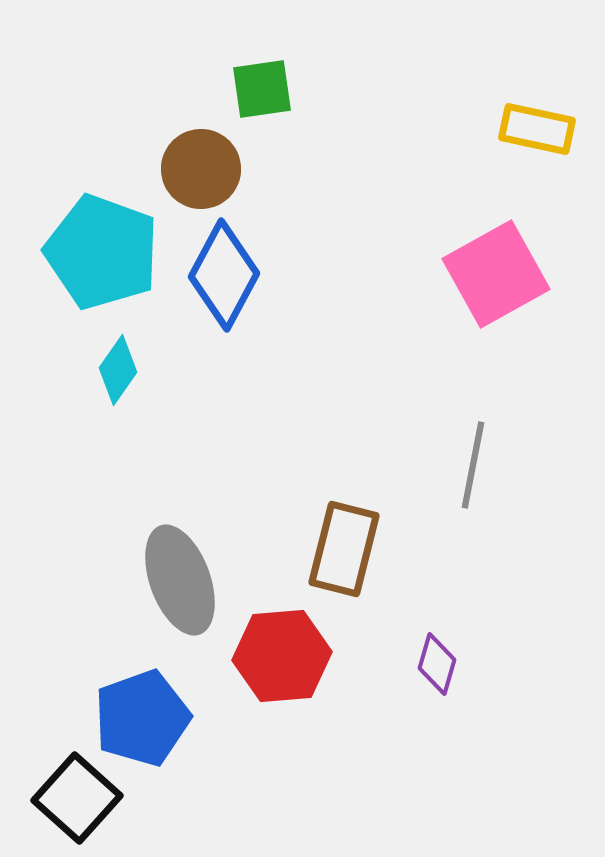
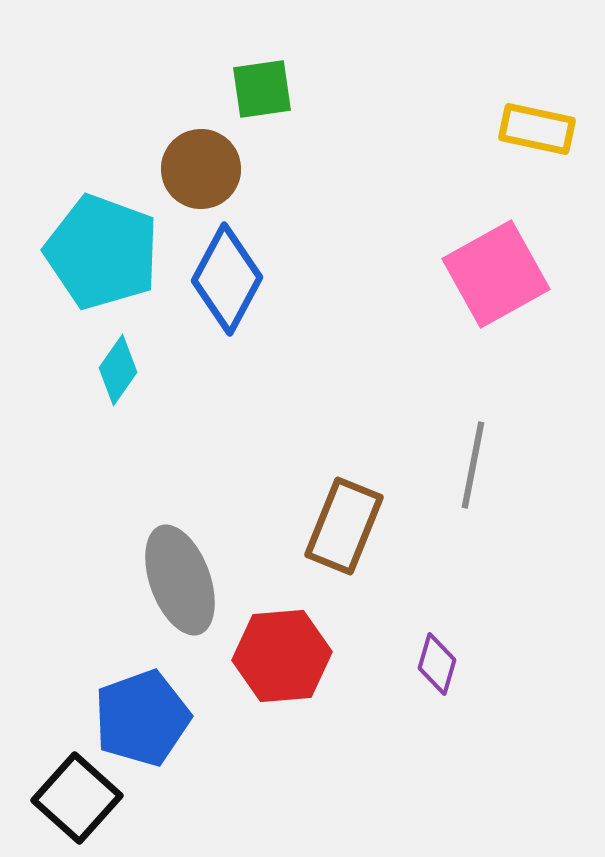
blue diamond: moved 3 px right, 4 px down
brown rectangle: moved 23 px up; rotated 8 degrees clockwise
